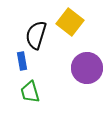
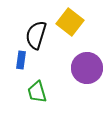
blue rectangle: moved 1 px left, 1 px up; rotated 18 degrees clockwise
green trapezoid: moved 7 px right
